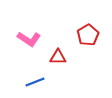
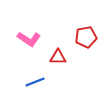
red pentagon: moved 2 px left, 2 px down; rotated 20 degrees clockwise
